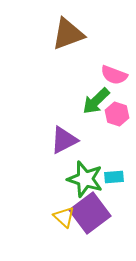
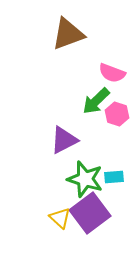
pink semicircle: moved 2 px left, 2 px up
yellow triangle: moved 4 px left, 1 px down
